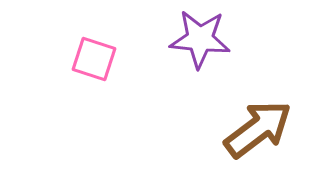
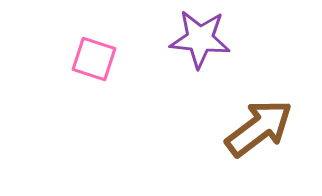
brown arrow: moved 1 px right, 1 px up
